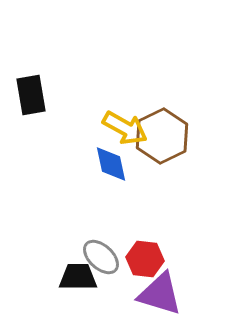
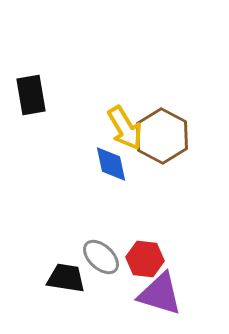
yellow arrow: rotated 30 degrees clockwise
brown hexagon: rotated 6 degrees counterclockwise
black trapezoid: moved 12 px left, 1 px down; rotated 9 degrees clockwise
